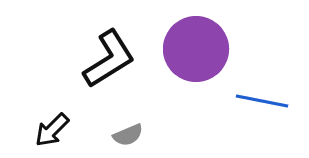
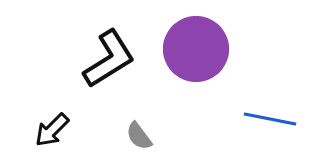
blue line: moved 8 px right, 18 px down
gray semicircle: moved 11 px right, 1 px down; rotated 76 degrees clockwise
